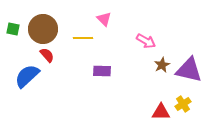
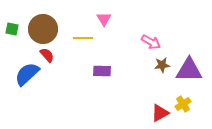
pink triangle: rotated 14 degrees clockwise
green square: moved 1 px left
pink arrow: moved 5 px right, 1 px down
brown star: rotated 21 degrees clockwise
purple triangle: rotated 12 degrees counterclockwise
blue semicircle: moved 2 px up
red triangle: moved 1 px left, 1 px down; rotated 30 degrees counterclockwise
